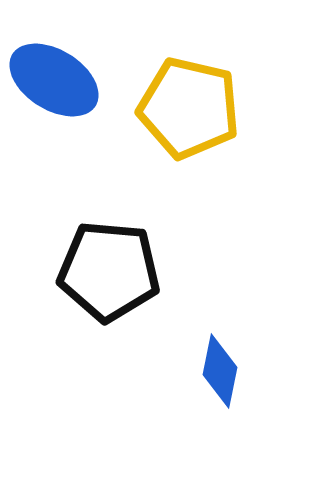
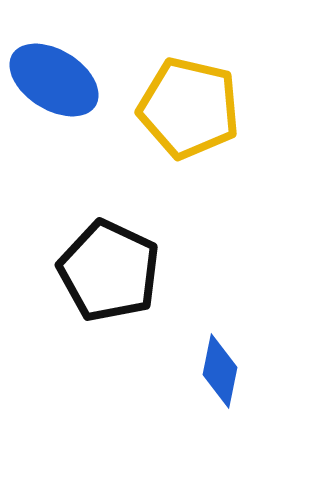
black pentagon: rotated 20 degrees clockwise
